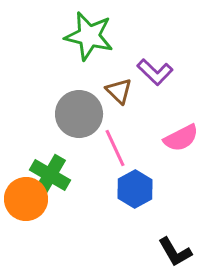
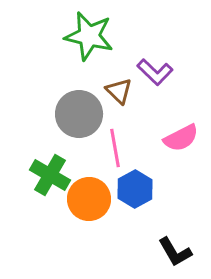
pink line: rotated 15 degrees clockwise
orange circle: moved 63 px right
